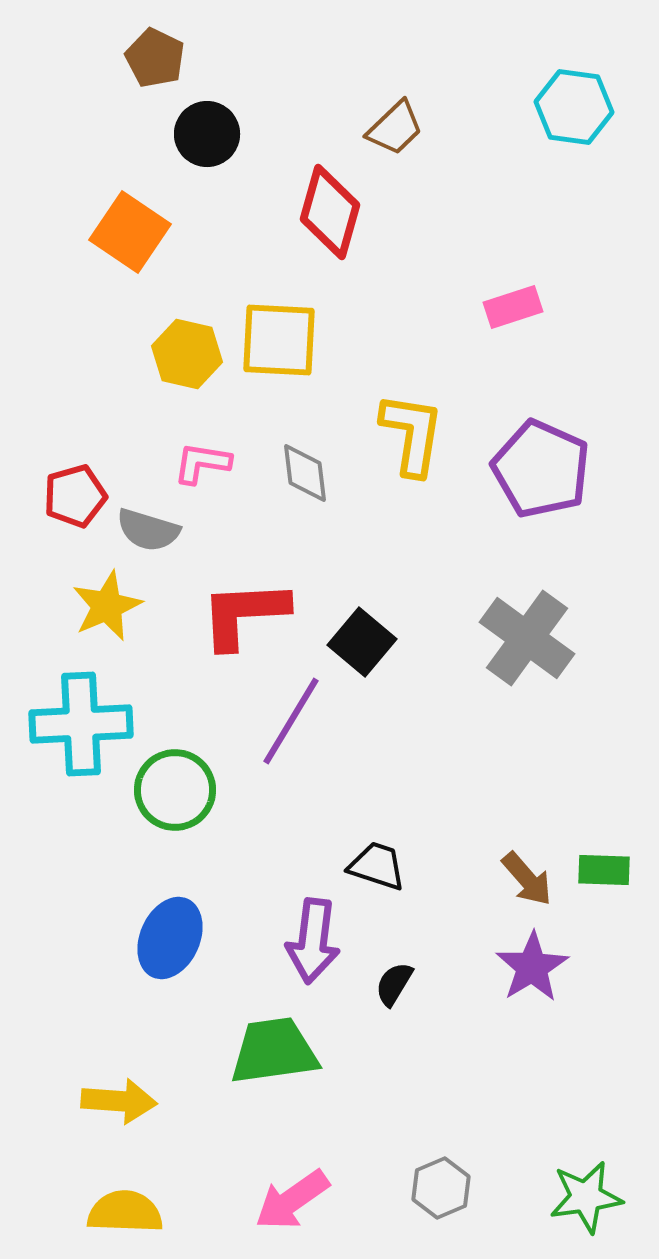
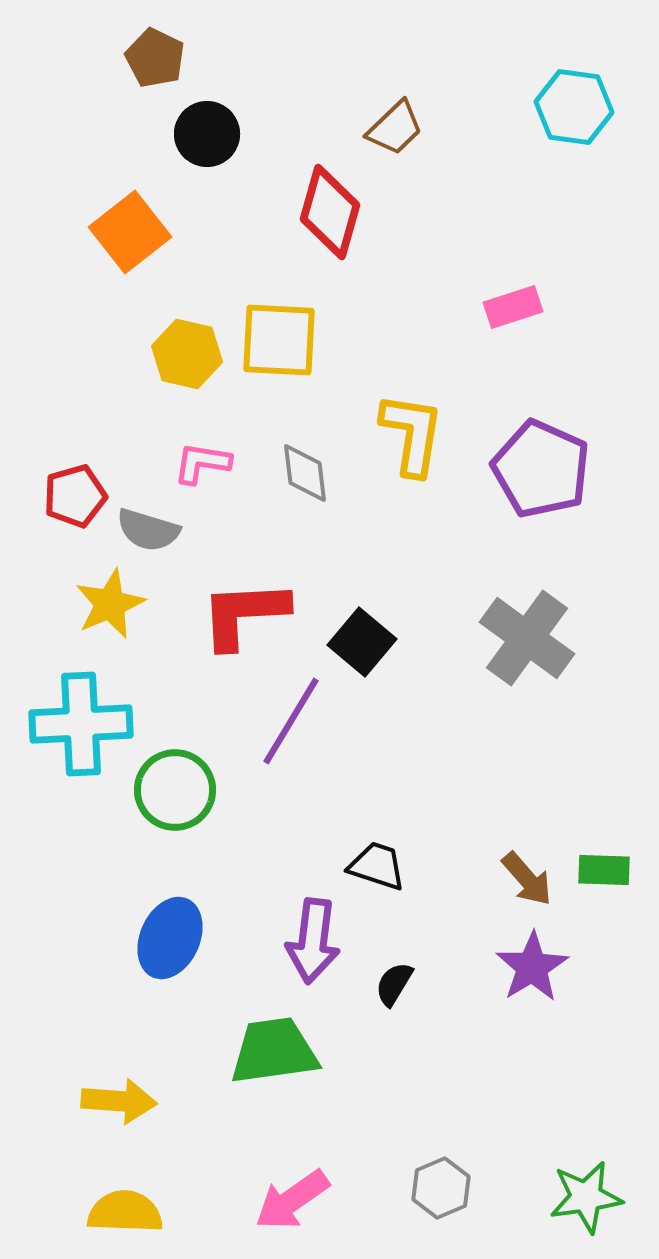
orange square: rotated 18 degrees clockwise
yellow star: moved 3 px right, 2 px up
